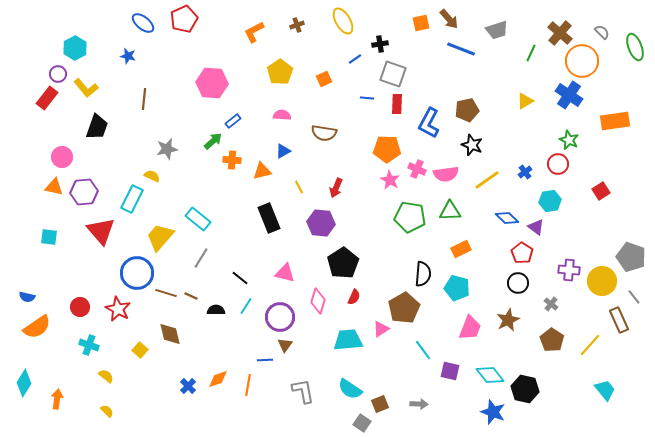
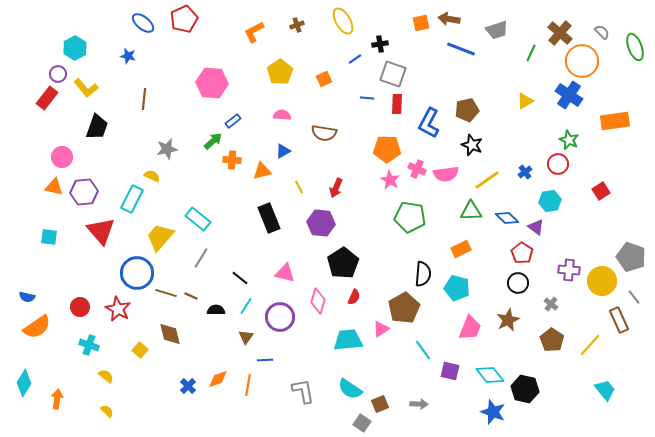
brown arrow at (449, 19): rotated 140 degrees clockwise
green triangle at (450, 211): moved 21 px right
brown triangle at (285, 345): moved 39 px left, 8 px up
